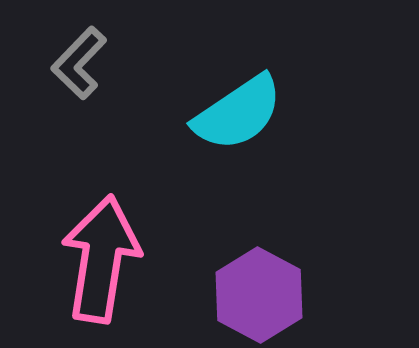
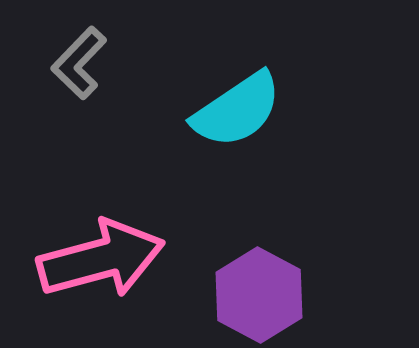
cyan semicircle: moved 1 px left, 3 px up
pink arrow: rotated 66 degrees clockwise
